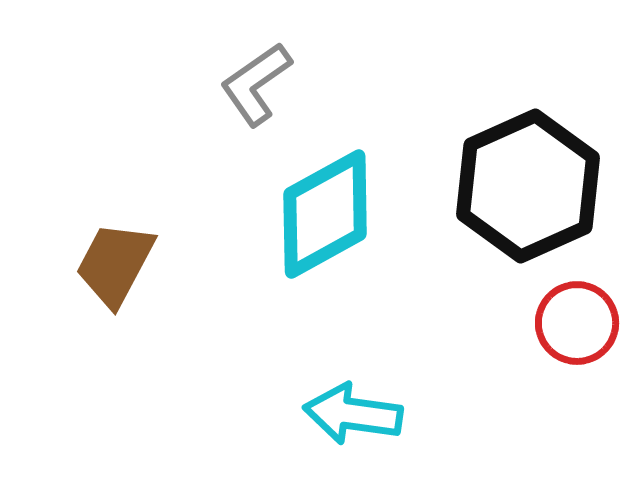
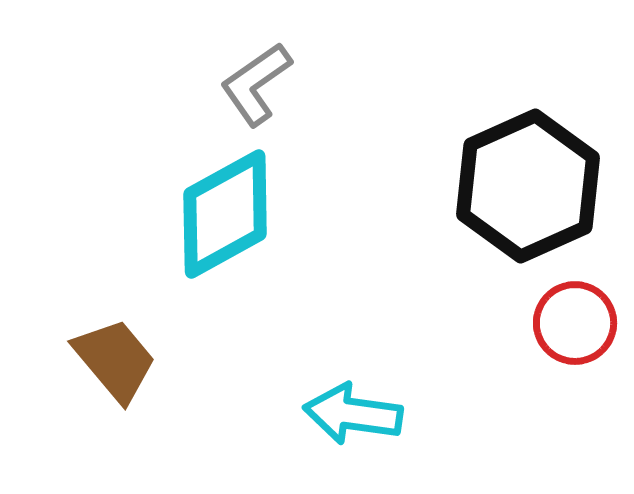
cyan diamond: moved 100 px left
brown trapezoid: moved 96 px down; rotated 112 degrees clockwise
red circle: moved 2 px left
